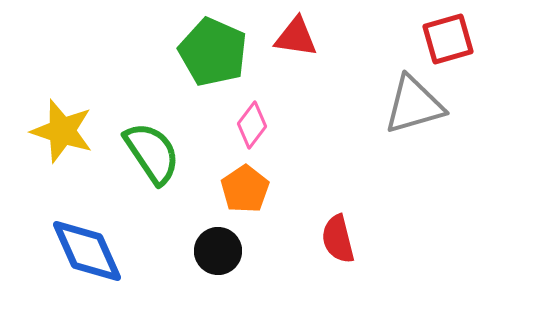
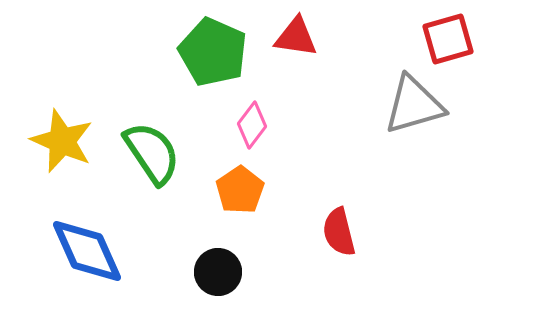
yellow star: moved 10 px down; rotated 6 degrees clockwise
orange pentagon: moved 5 px left, 1 px down
red semicircle: moved 1 px right, 7 px up
black circle: moved 21 px down
